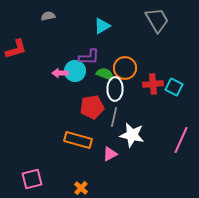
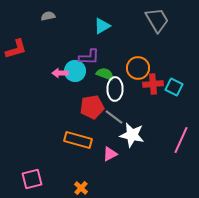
orange circle: moved 13 px right
gray line: rotated 66 degrees counterclockwise
